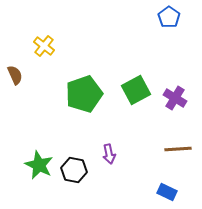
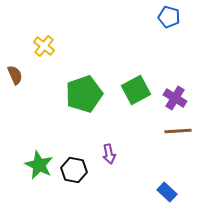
blue pentagon: rotated 20 degrees counterclockwise
brown line: moved 18 px up
blue rectangle: rotated 18 degrees clockwise
